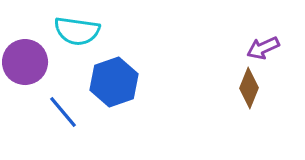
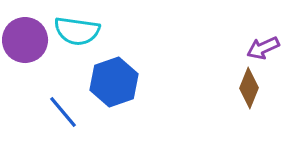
purple circle: moved 22 px up
